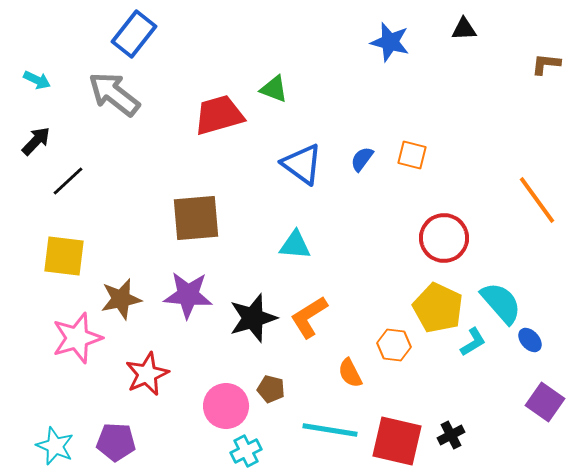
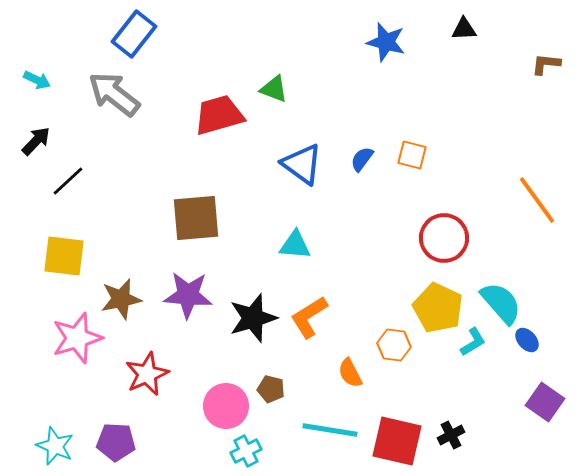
blue star: moved 4 px left
blue ellipse: moved 3 px left
